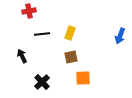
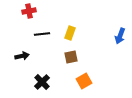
black arrow: rotated 104 degrees clockwise
orange square: moved 1 px right, 3 px down; rotated 28 degrees counterclockwise
